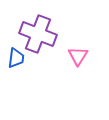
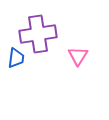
purple cross: rotated 30 degrees counterclockwise
